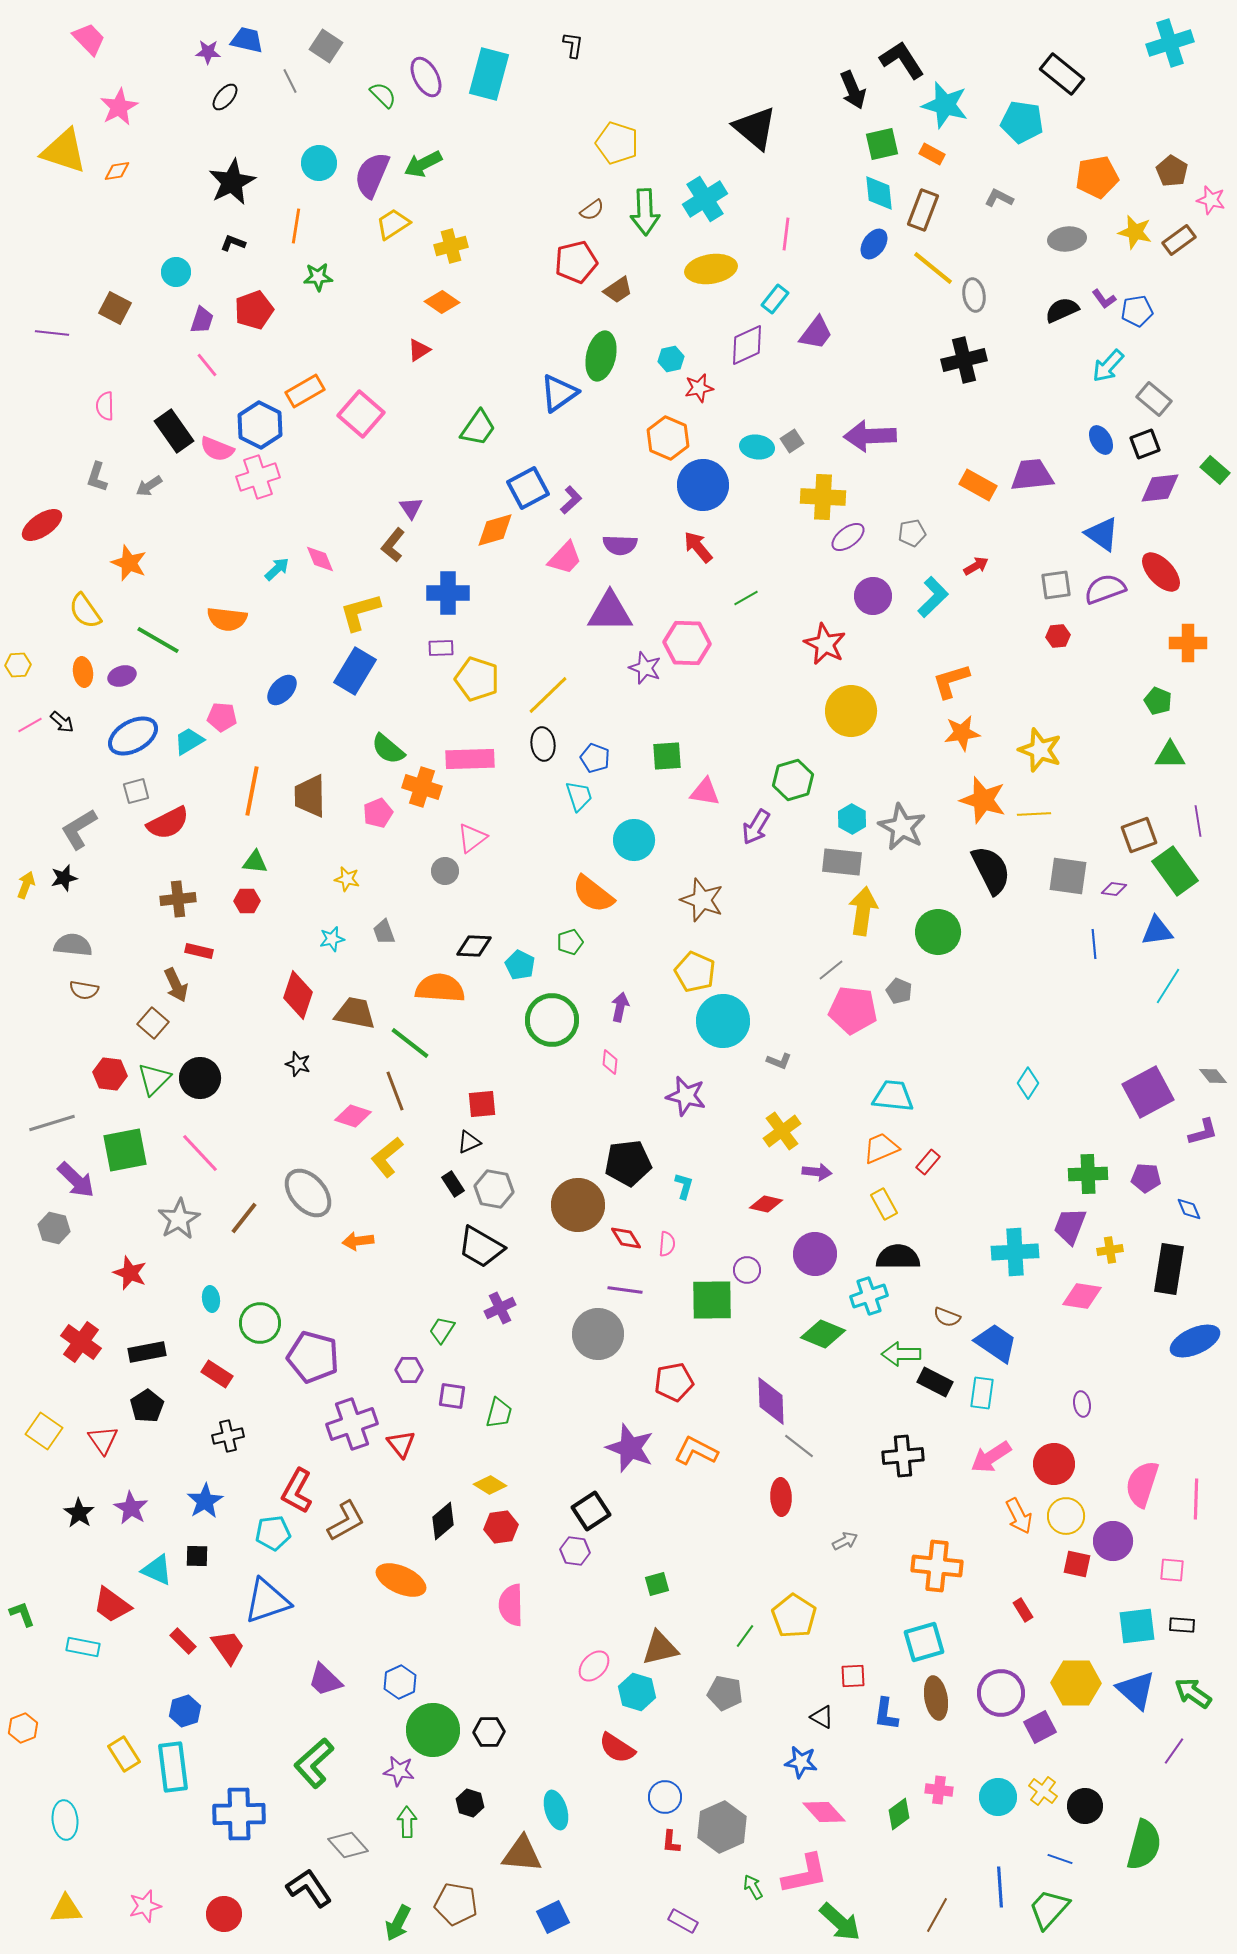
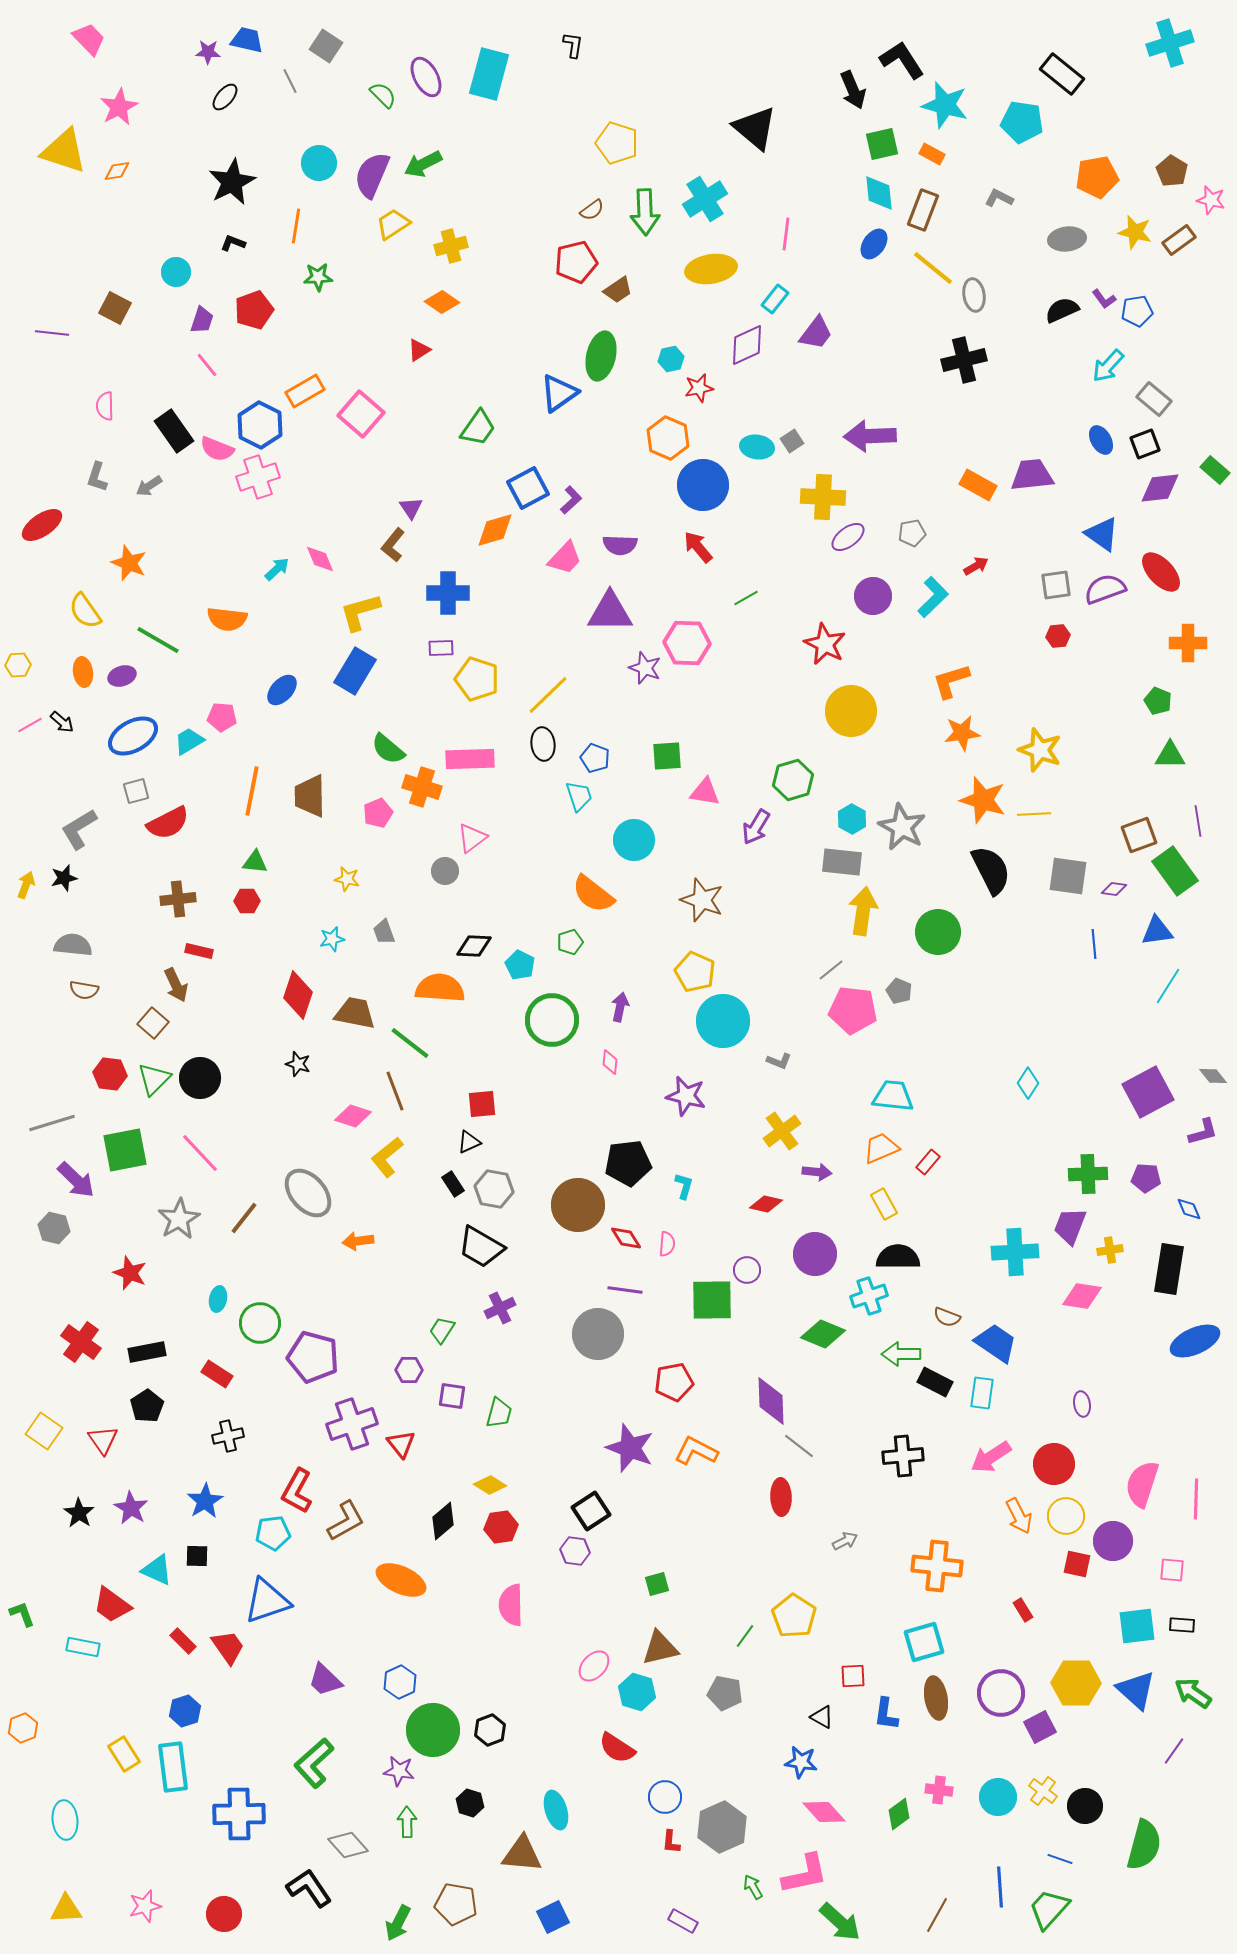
cyan ellipse at (211, 1299): moved 7 px right; rotated 20 degrees clockwise
black hexagon at (489, 1732): moved 1 px right, 2 px up; rotated 20 degrees counterclockwise
